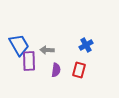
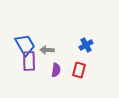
blue trapezoid: moved 6 px right
